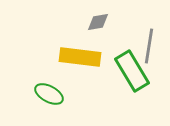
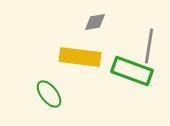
gray diamond: moved 3 px left
green rectangle: rotated 39 degrees counterclockwise
green ellipse: rotated 24 degrees clockwise
